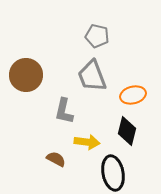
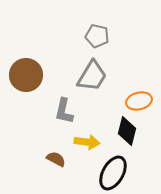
gray trapezoid: rotated 128 degrees counterclockwise
orange ellipse: moved 6 px right, 6 px down
black ellipse: rotated 40 degrees clockwise
